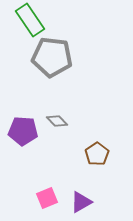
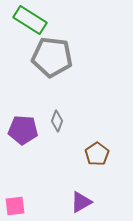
green rectangle: rotated 24 degrees counterclockwise
gray diamond: rotated 65 degrees clockwise
purple pentagon: moved 1 px up
pink square: moved 32 px left, 8 px down; rotated 15 degrees clockwise
